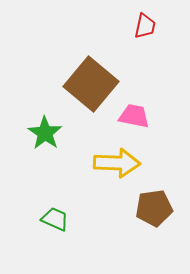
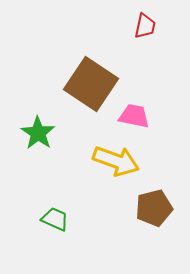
brown square: rotated 6 degrees counterclockwise
green star: moved 7 px left
yellow arrow: moved 1 px left, 2 px up; rotated 18 degrees clockwise
brown pentagon: rotated 6 degrees counterclockwise
